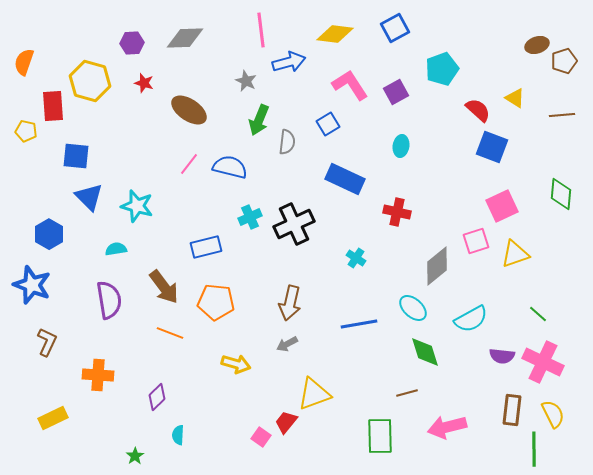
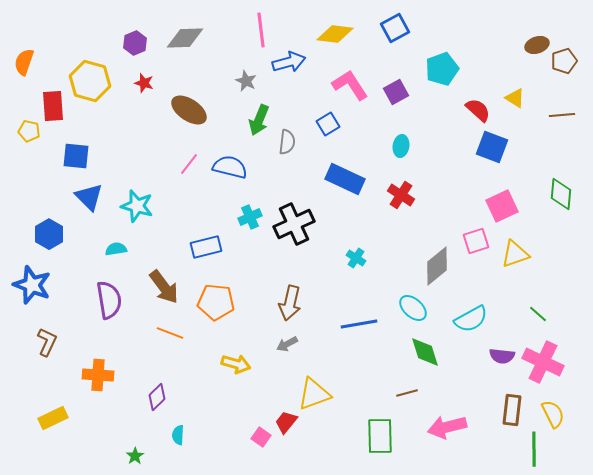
purple hexagon at (132, 43): moved 3 px right; rotated 20 degrees counterclockwise
yellow pentagon at (26, 131): moved 3 px right
red cross at (397, 212): moved 4 px right, 17 px up; rotated 20 degrees clockwise
